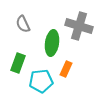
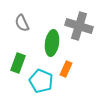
gray semicircle: moved 1 px left, 1 px up
cyan pentagon: rotated 30 degrees clockwise
